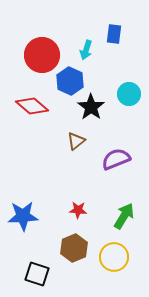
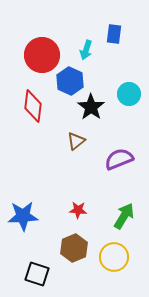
red diamond: moved 1 px right; rotated 56 degrees clockwise
purple semicircle: moved 3 px right
